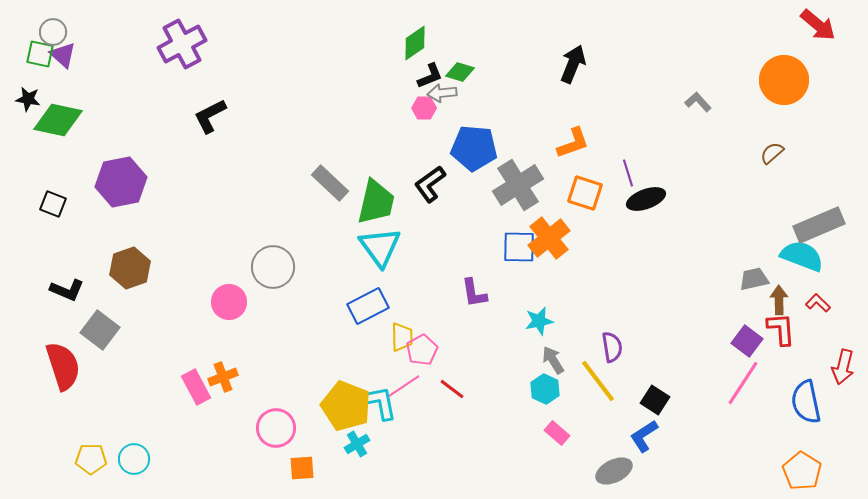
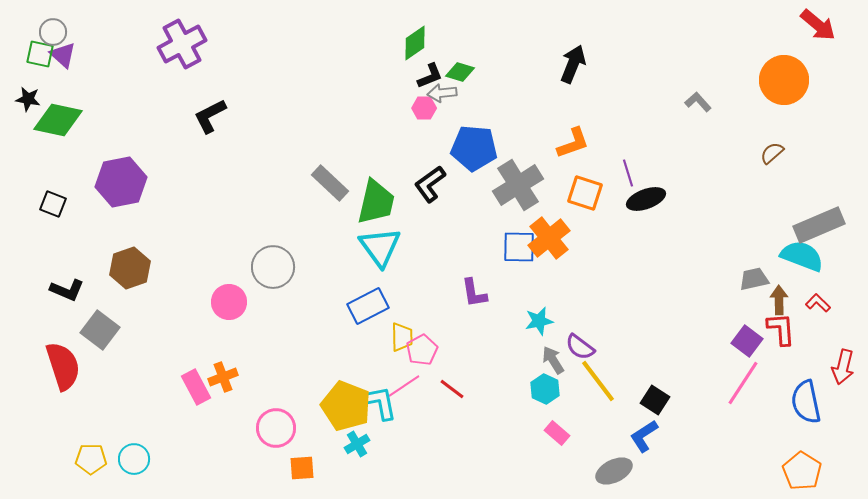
purple semicircle at (612, 347): moved 32 px left; rotated 136 degrees clockwise
